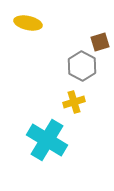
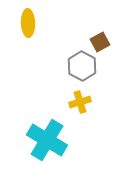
yellow ellipse: rotated 76 degrees clockwise
brown square: rotated 12 degrees counterclockwise
yellow cross: moved 6 px right
